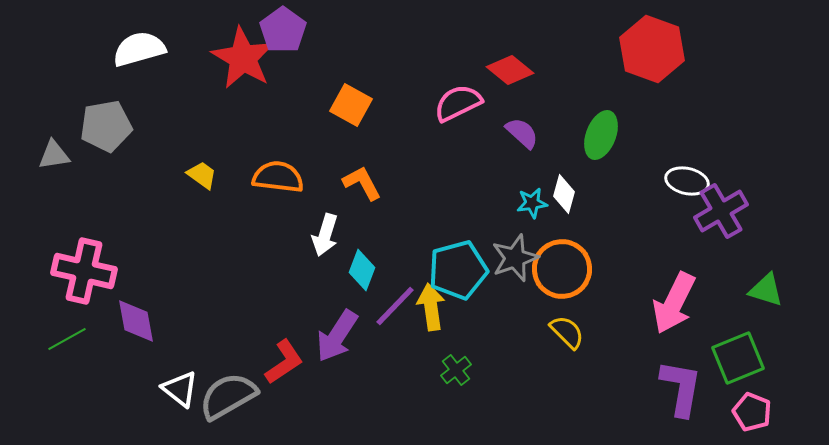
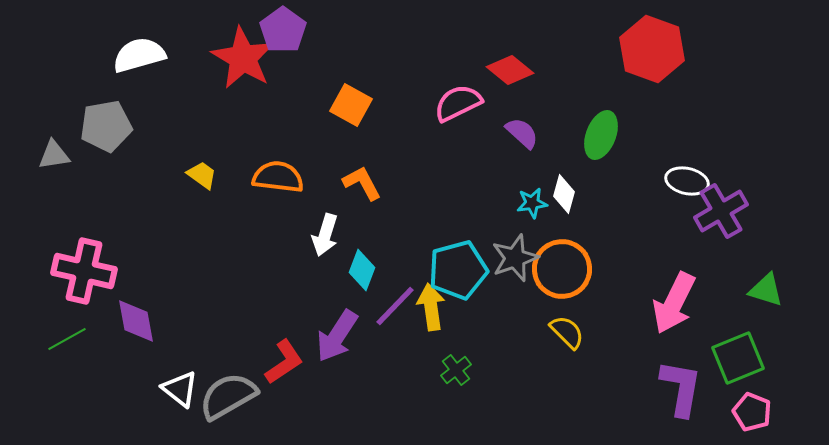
white semicircle: moved 6 px down
